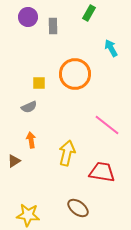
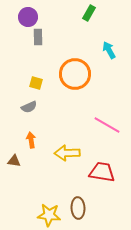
gray rectangle: moved 15 px left, 11 px down
cyan arrow: moved 2 px left, 2 px down
yellow square: moved 3 px left; rotated 16 degrees clockwise
pink line: rotated 8 degrees counterclockwise
yellow arrow: rotated 105 degrees counterclockwise
brown triangle: rotated 40 degrees clockwise
brown ellipse: rotated 50 degrees clockwise
yellow star: moved 21 px right
